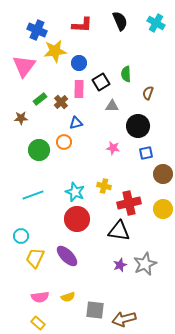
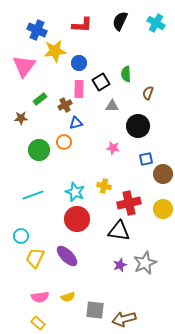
black semicircle: rotated 132 degrees counterclockwise
brown cross: moved 4 px right, 3 px down; rotated 16 degrees clockwise
blue square: moved 6 px down
gray star: moved 1 px up
